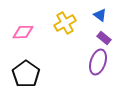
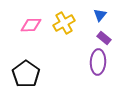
blue triangle: rotated 32 degrees clockwise
yellow cross: moved 1 px left
pink diamond: moved 8 px right, 7 px up
purple ellipse: rotated 15 degrees counterclockwise
